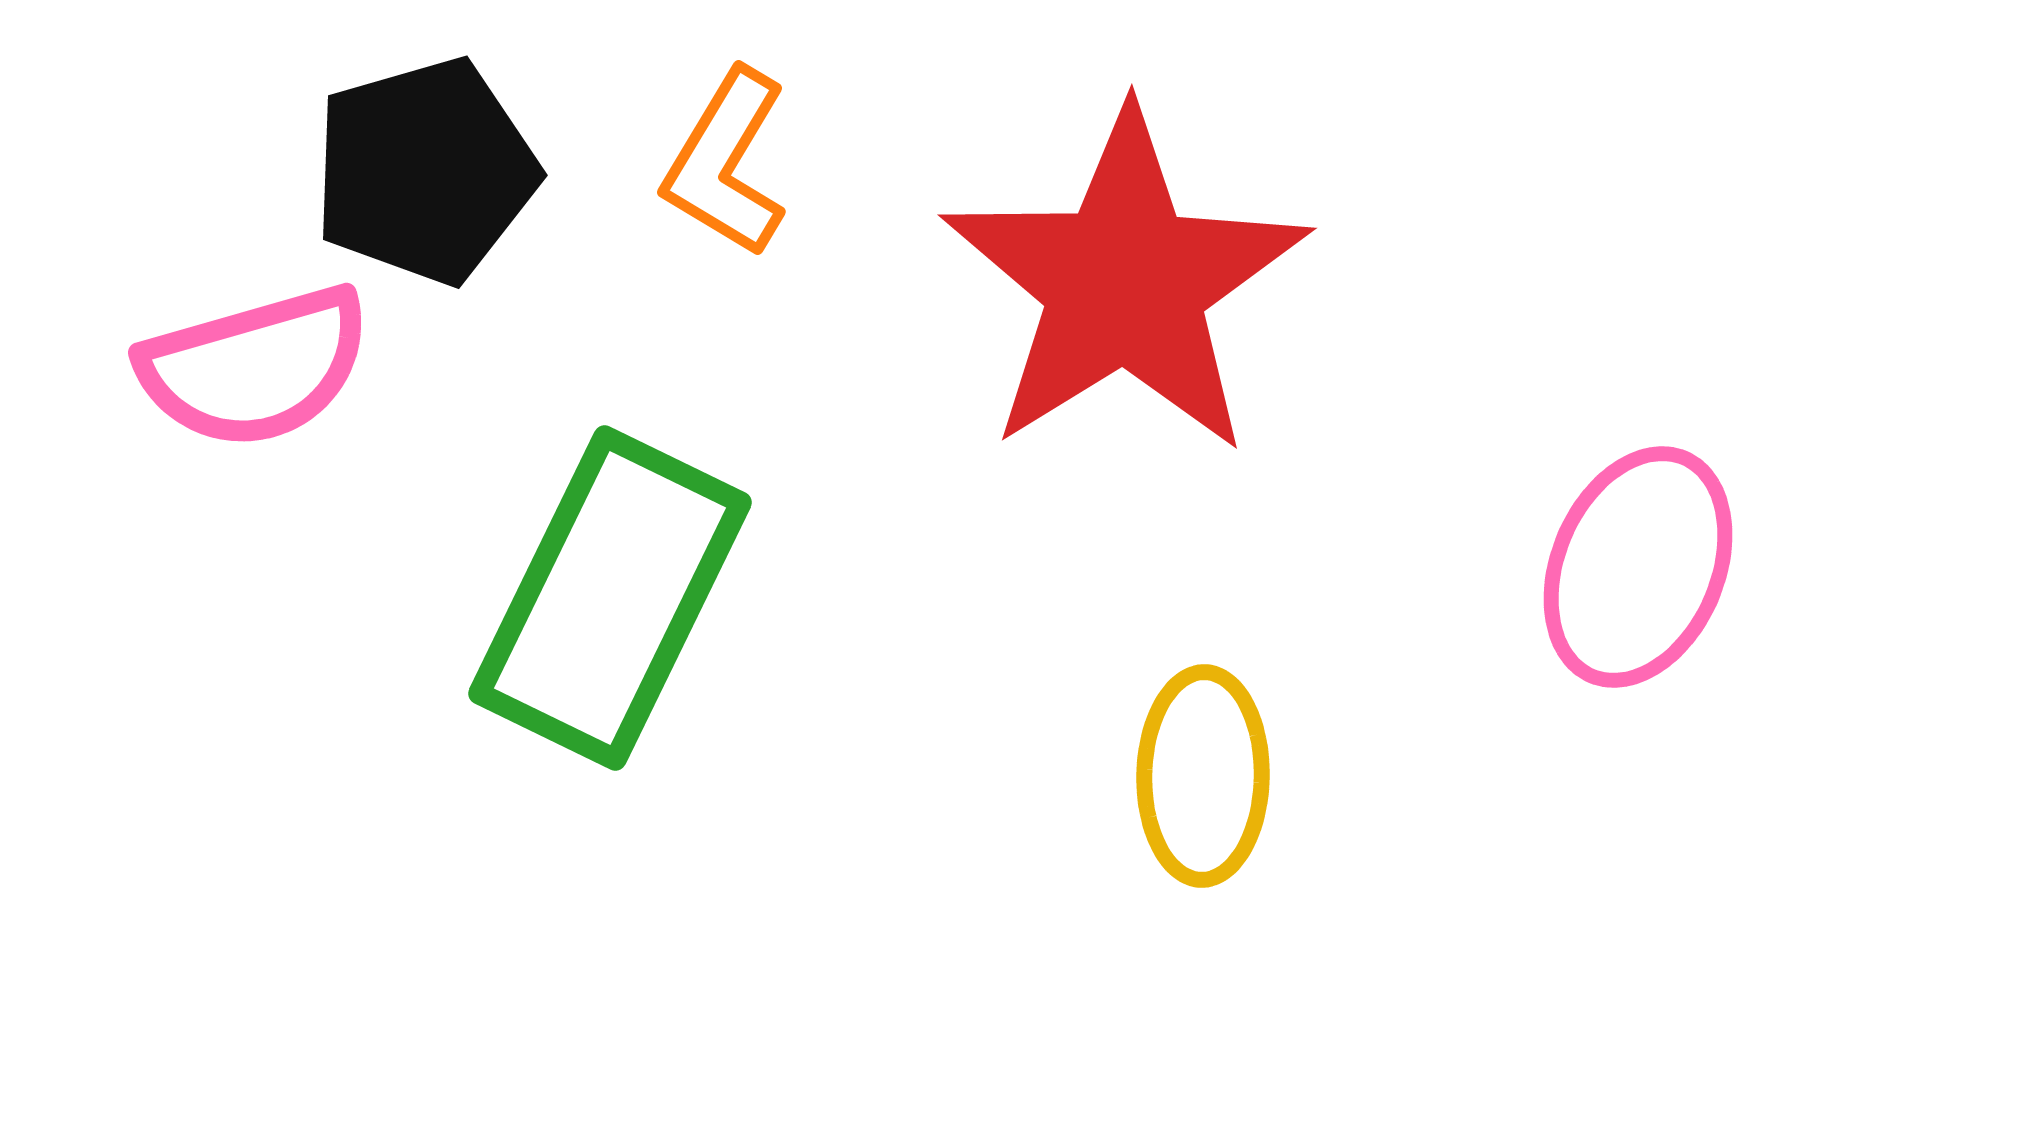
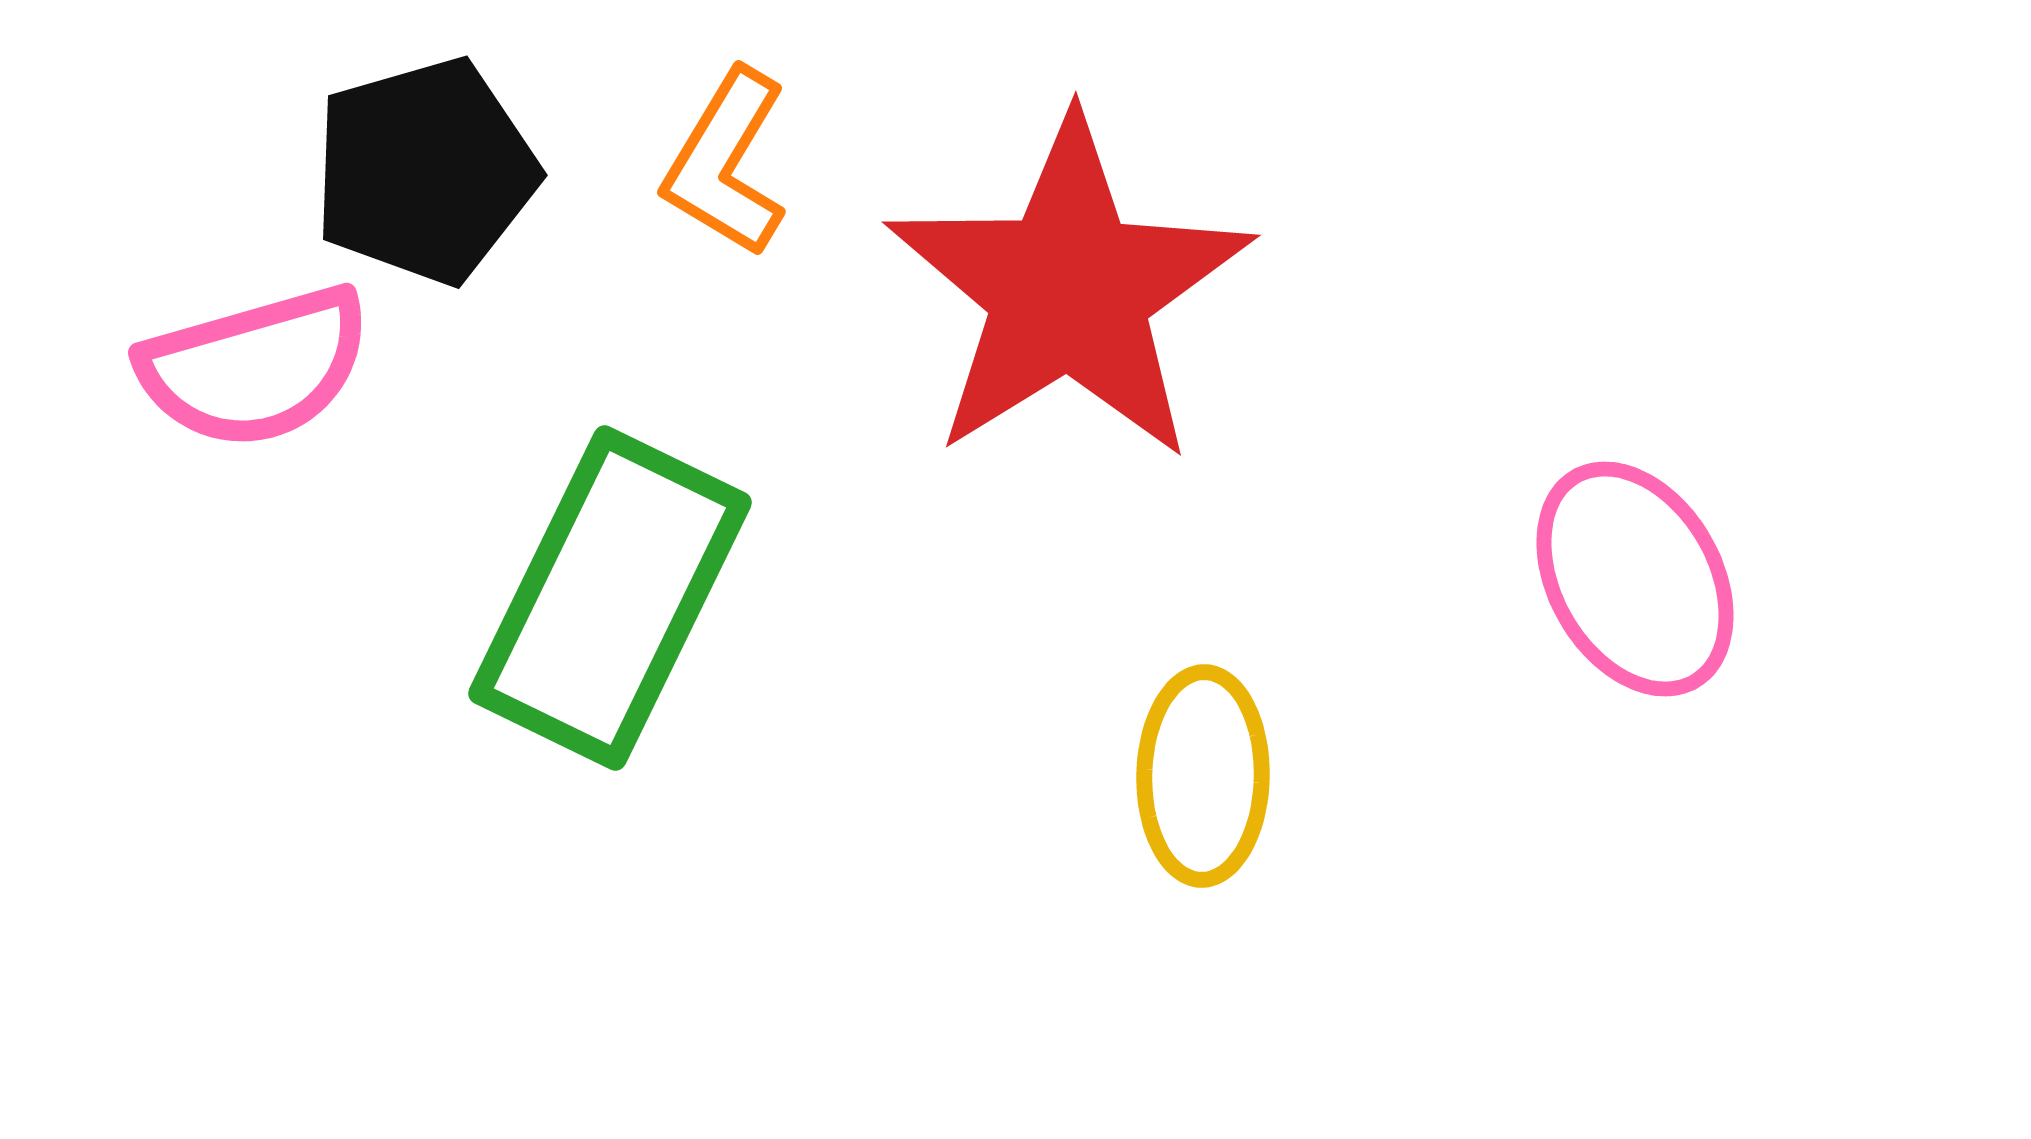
red star: moved 56 px left, 7 px down
pink ellipse: moved 3 px left, 12 px down; rotated 53 degrees counterclockwise
